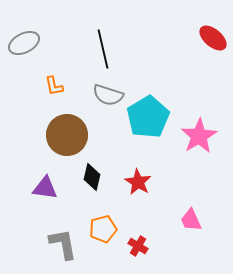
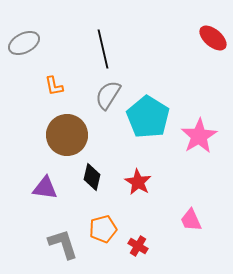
gray semicircle: rotated 104 degrees clockwise
cyan pentagon: rotated 9 degrees counterclockwise
gray L-shape: rotated 8 degrees counterclockwise
